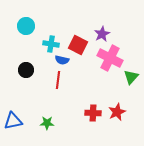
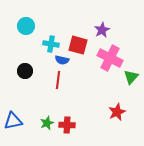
purple star: moved 4 px up
red square: rotated 12 degrees counterclockwise
black circle: moved 1 px left, 1 px down
red cross: moved 26 px left, 12 px down
green star: rotated 24 degrees counterclockwise
